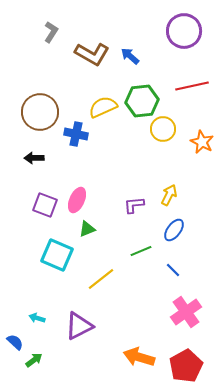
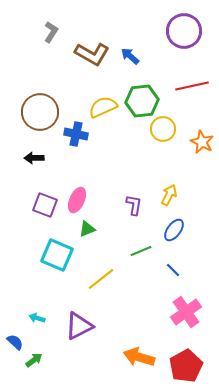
purple L-shape: rotated 105 degrees clockwise
